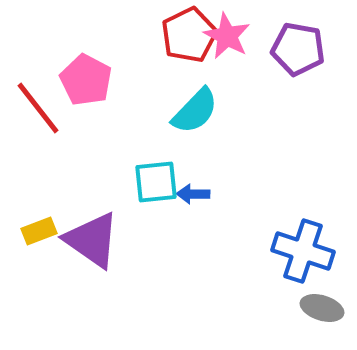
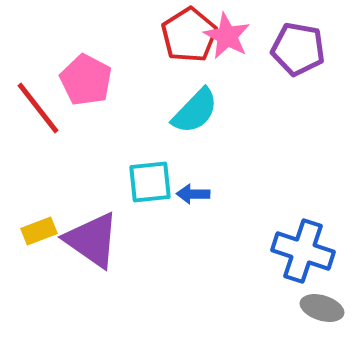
red pentagon: rotated 6 degrees counterclockwise
cyan square: moved 6 px left
